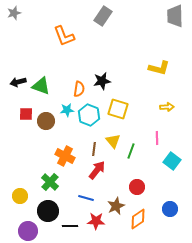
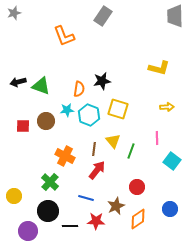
red square: moved 3 px left, 12 px down
yellow circle: moved 6 px left
